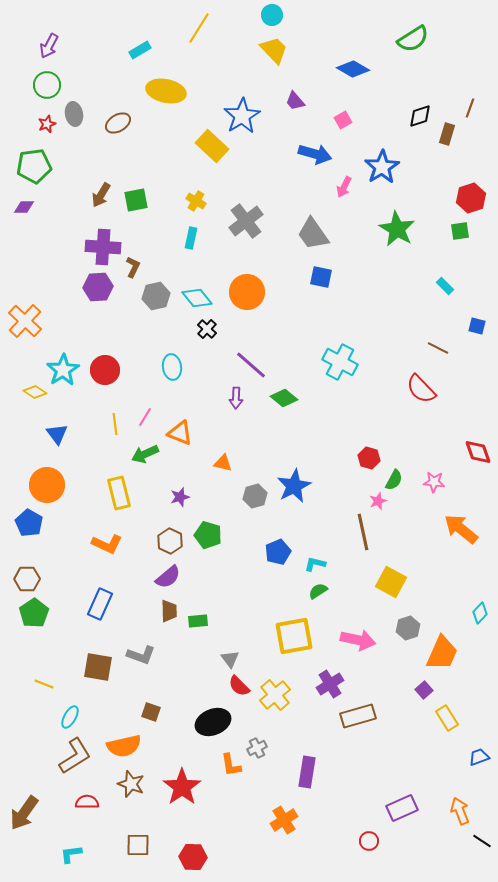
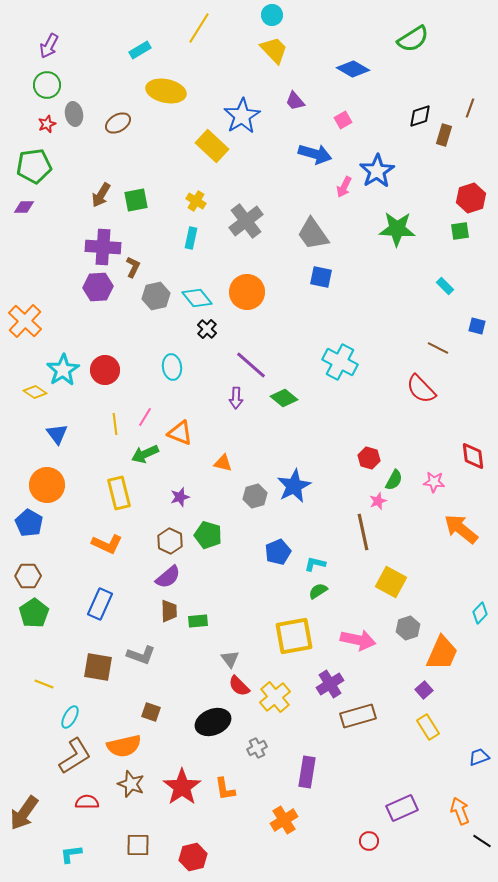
brown rectangle at (447, 134): moved 3 px left, 1 px down
blue star at (382, 167): moved 5 px left, 4 px down
green star at (397, 229): rotated 27 degrees counterclockwise
red diamond at (478, 452): moved 5 px left, 4 px down; rotated 12 degrees clockwise
brown hexagon at (27, 579): moved 1 px right, 3 px up
yellow cross at (275, 695): moved 2 px down
yellow rectangle at (447, 718): moved 19 px left, 9 px down
orange L-shape at (231, 765): moved 6 px left, 24 px down
red hexagon at (193, 857): rotated 16 degrees counterclockwise
